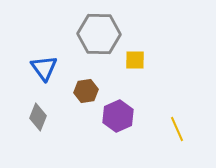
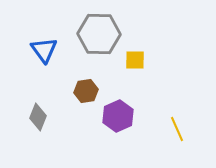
blue triangle: moved 18 px up
